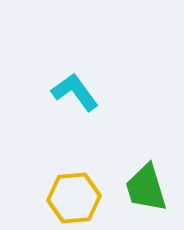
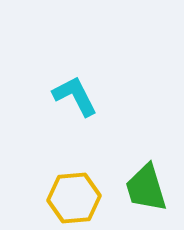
cyan L-shape: moved 4 px down; rotated 9 degrees clockwise
